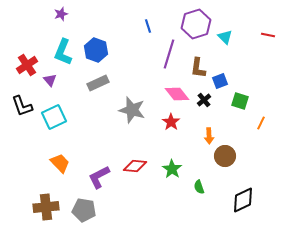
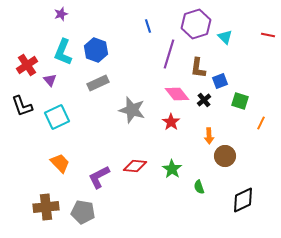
cyan square: moved 3 px right
gray pentagon: moved 1 px left, 2 px down
